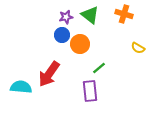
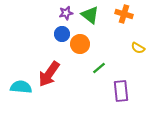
purple star: moved 4 px up
blue circle: moved 1 px up
purple rectangle: moved 31 px right
